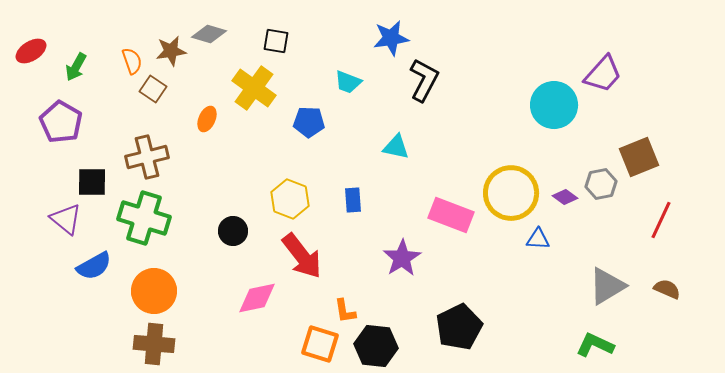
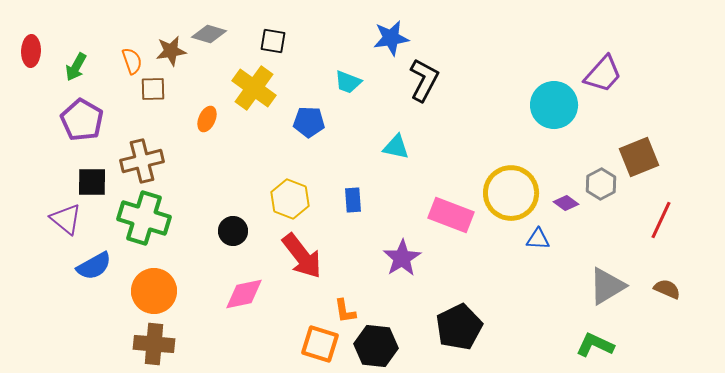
black square at (276, 41): moved 3 px left
red ellipse at (31, 51): rotated 56 degrees counterclockwise
brown square at (153, 89): rotated 36 degrees counterclockwise
purple pentagon at (61, 122): moved 21 px right, 2 px up
brown cross at (147, 157): moved 5 px left, 4 px down
gray hexagon at (601, 184): rotated 16 degrees counterclockwise
purple diamond at (565, 197): moved 1 px right, 6 px down
pink diamond at (257, 298): moved 13 px left, 4 px up
